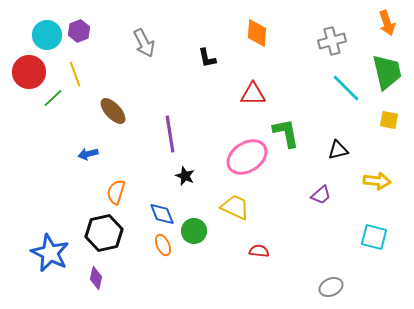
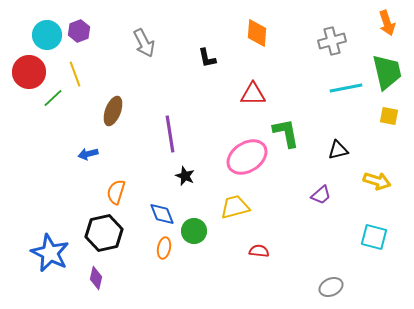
cyan line: rotated 56 degrees counterclockwise
brown ellipse: rotated 64 degrees clockwise
yellow square: moved 4 px up
yellow arrow: rotated 12 degrees clockwise
yellow trapezoid: rotated 40 degrees counterclockwise
orange ellipse: moved 1 px right, 3 px down; rotated 35 degrees clockwise
